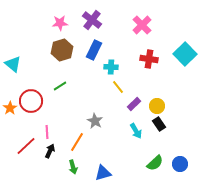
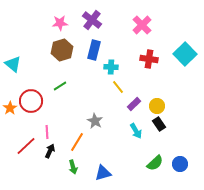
blue rectangle: rotated 12 degrees counterclockwise
